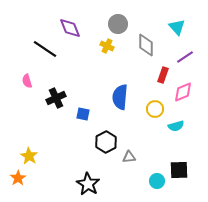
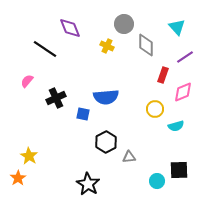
gray circle: moved 6 px right
pink semicircle: rotated 56 degrees clockwise
blue semicircle: moved 14 px left; rotated 100 degrees counterclockwise
